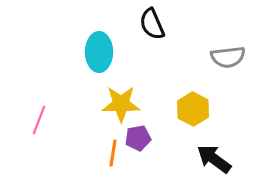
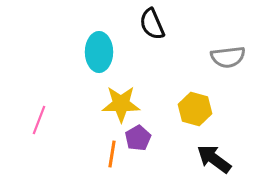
yellow hexagon: moved 2 px right; rotated 12 degrees counterclockwise
purple pentagon: rotated 20 degrees counterclockwise
orange line: moved 1 px left, 1 px down
